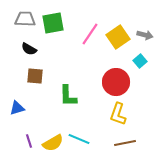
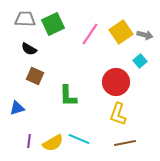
green square: moved 1 px down; rotated 15 degrees counterclockwise
yellow square: moved 3 px right, 5 px up
brown square: rotated 18 degrees clockwise
purple line: rotated 24 degrees clockwise
